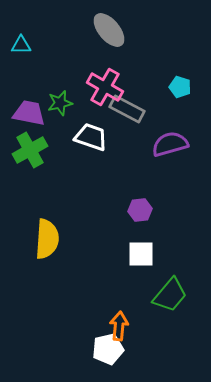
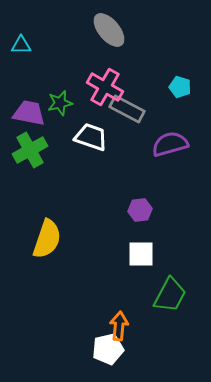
yellow semicircle: rotated 15 degrees clockwise
green trapezoid: rotated 12 degrees counterclockwise
